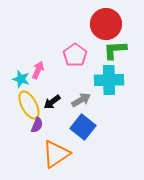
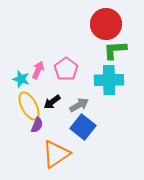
pink pentagon: moved 9 px left, 14 px down
gray arrow: moved 2 px left, 5 px down
yellow ellipse: moved 1 px down
